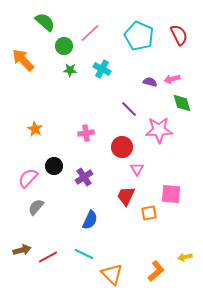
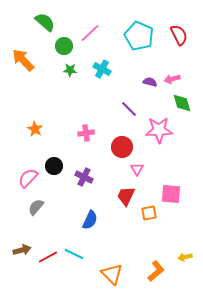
purple cross: rotated 30 degrees counterclockwise
cyan line: moved 10 px left
